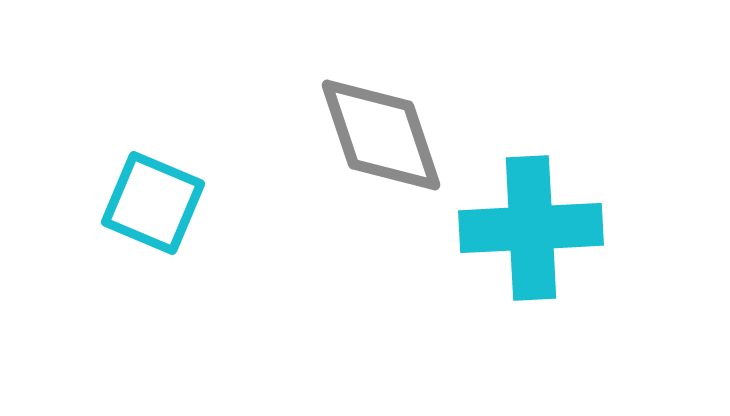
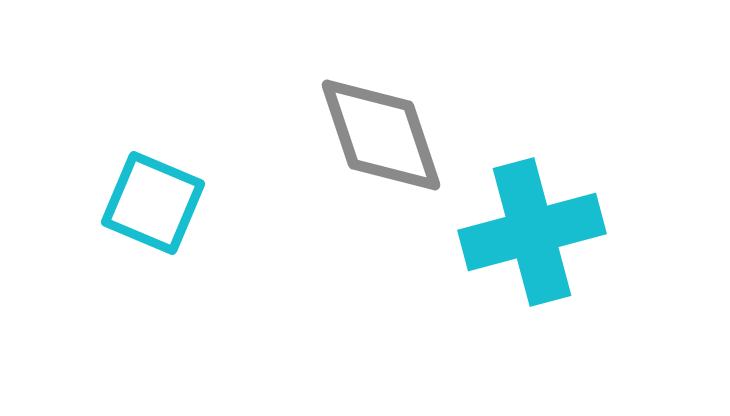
cyan cross: moved 1 px right, 4 px down; rotated 12 degrees counterclockwise
